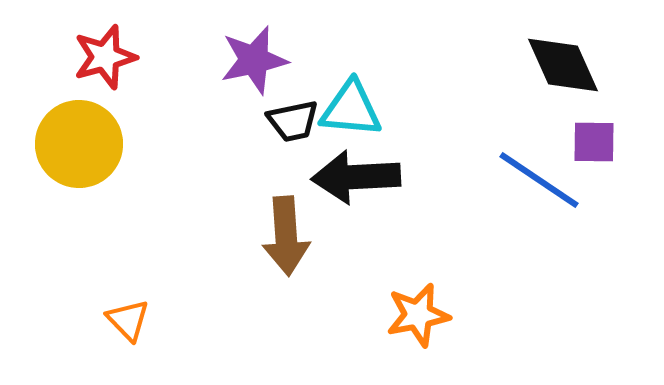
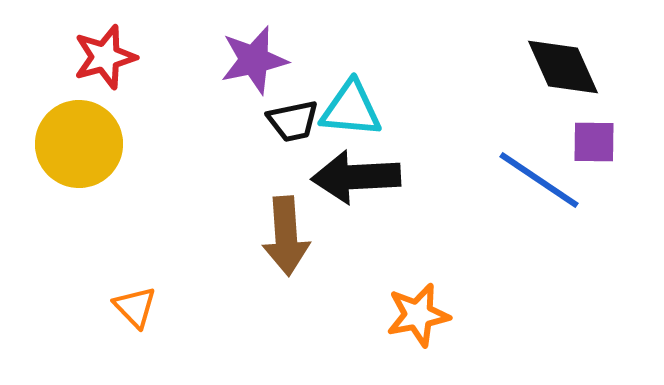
black diamond: moved 2 px down
orange triangle: moved 7 px right, 13 px up
